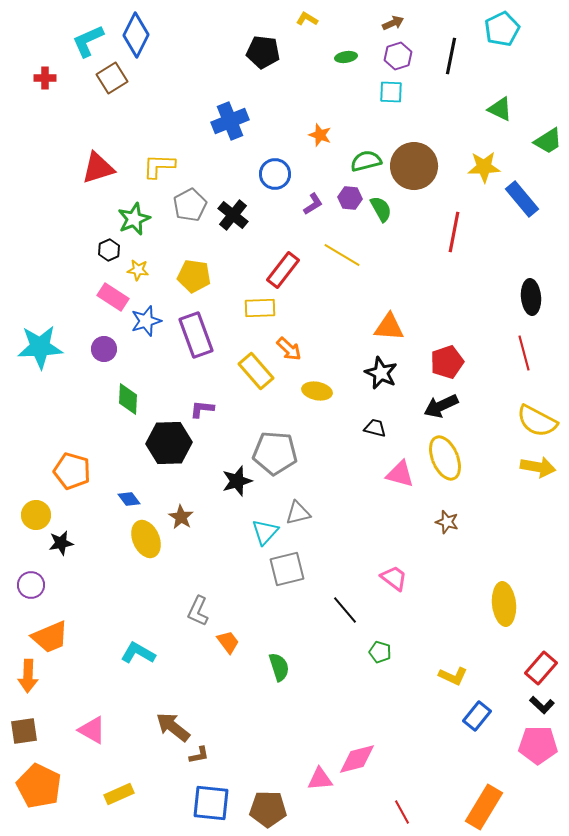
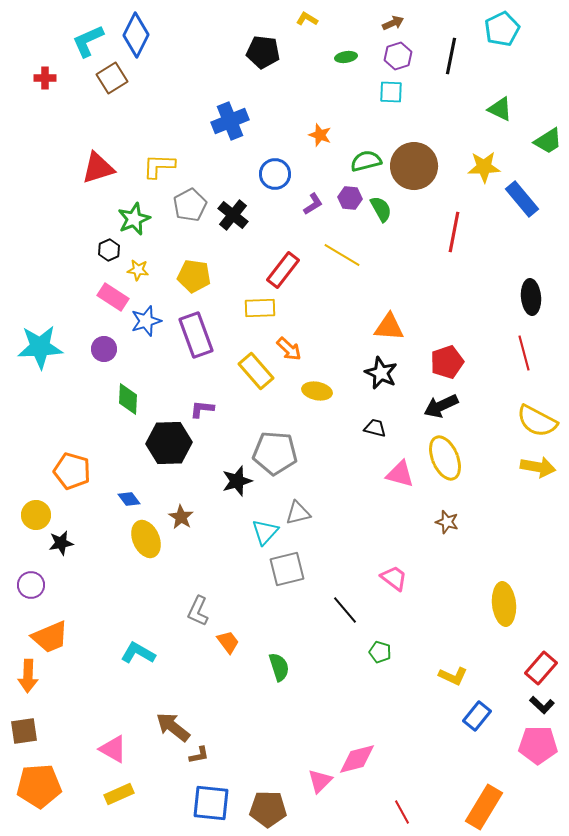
pink triangle at (92, 730): moved 21 px right, 19 px down
pink triangle at (320, 779): moved 2 px down; rotated 40 degrees counterclockwise
orange pentagon at (39, 786): rotated 30 degrees counterclockwise
